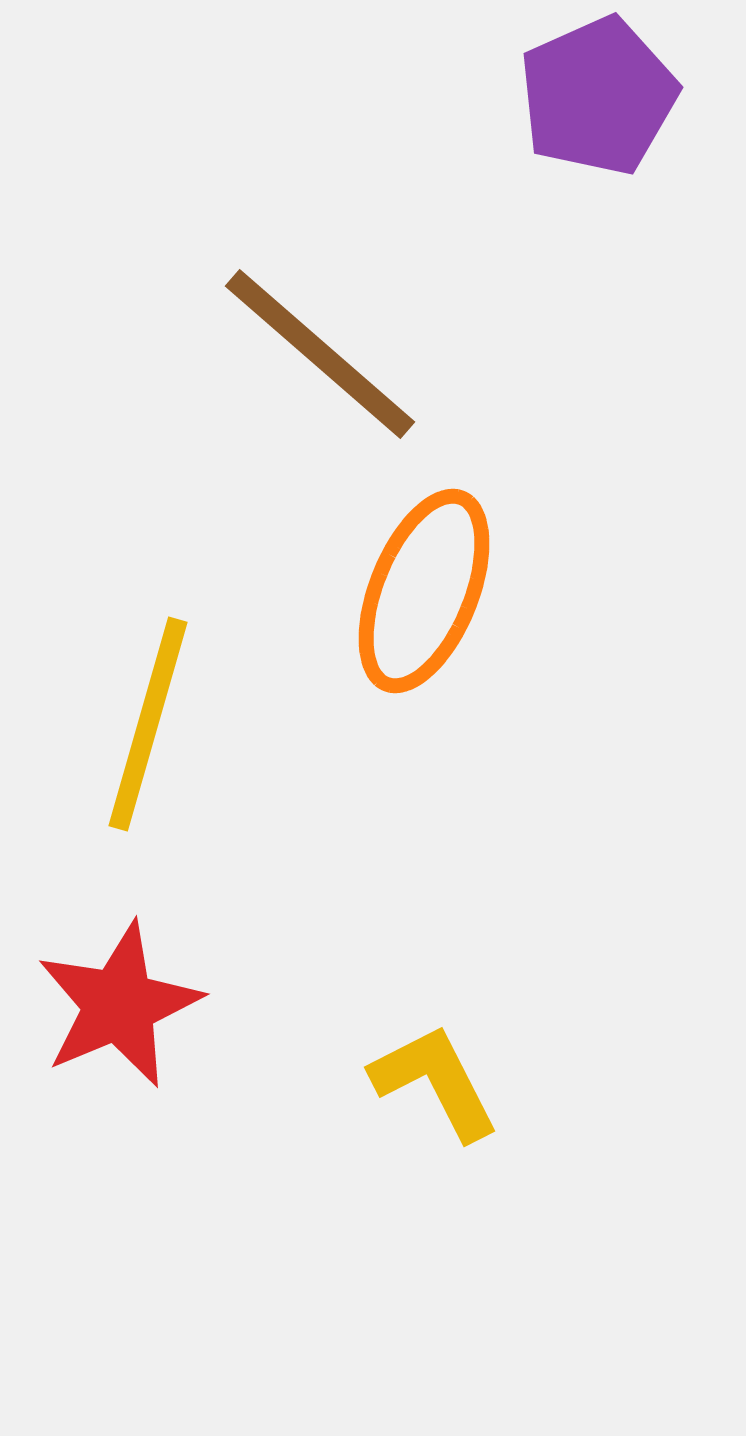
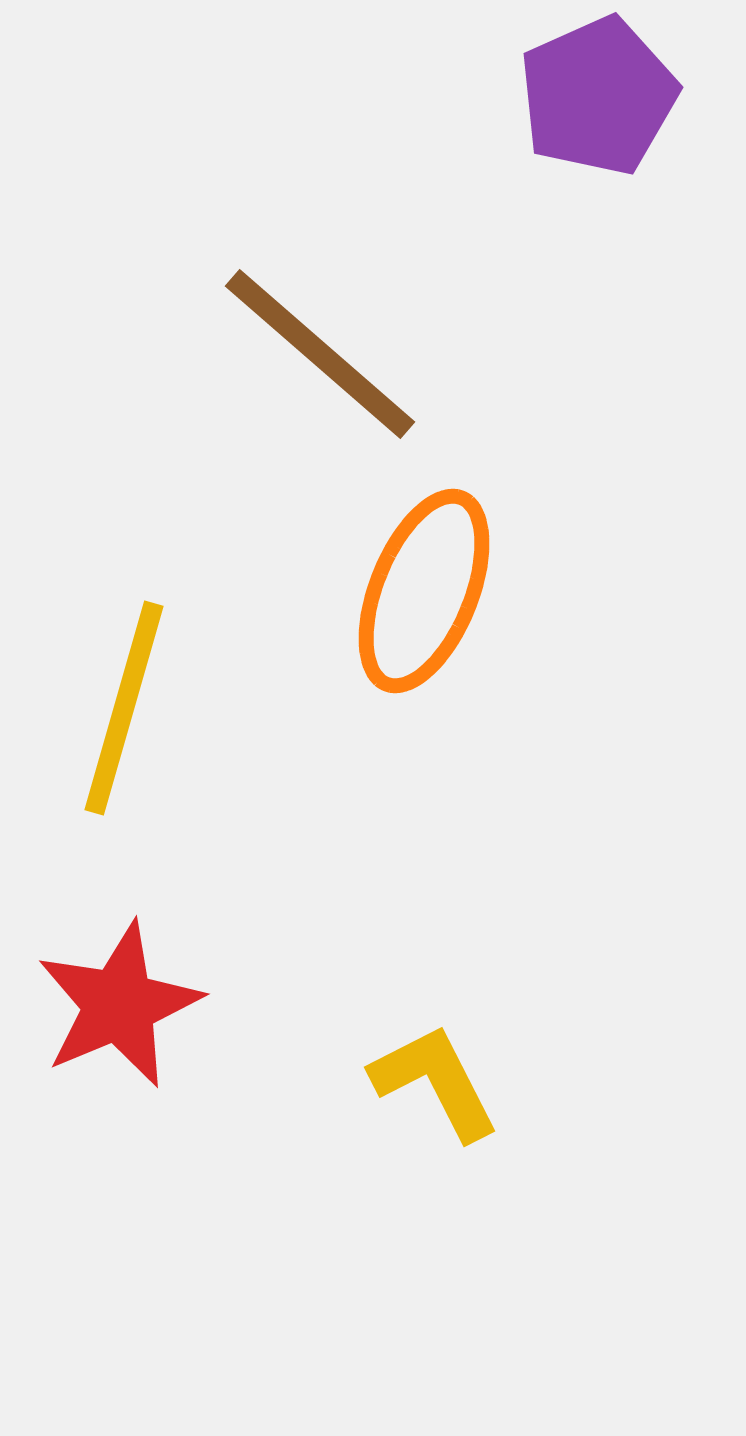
yellow line: moved 24 px left, 16 px up
